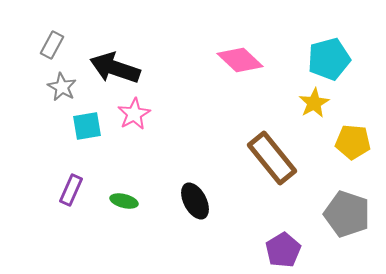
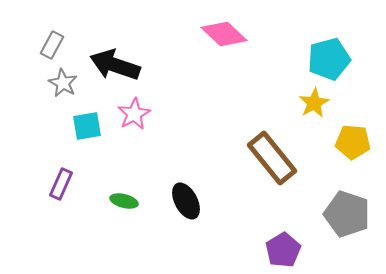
pink diamond: moved 16 px left, 26 px up
black arrow: moved 3 px up
gray star: moved 1 px right, 4 px up
purple rectangle: moved 10 px left, 6 px up
black ellipse: moved 9 px left
